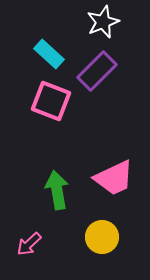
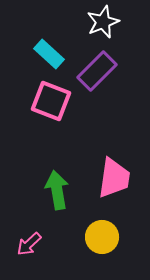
pink trapezoid: rotated 57 degrees counterclockwise
